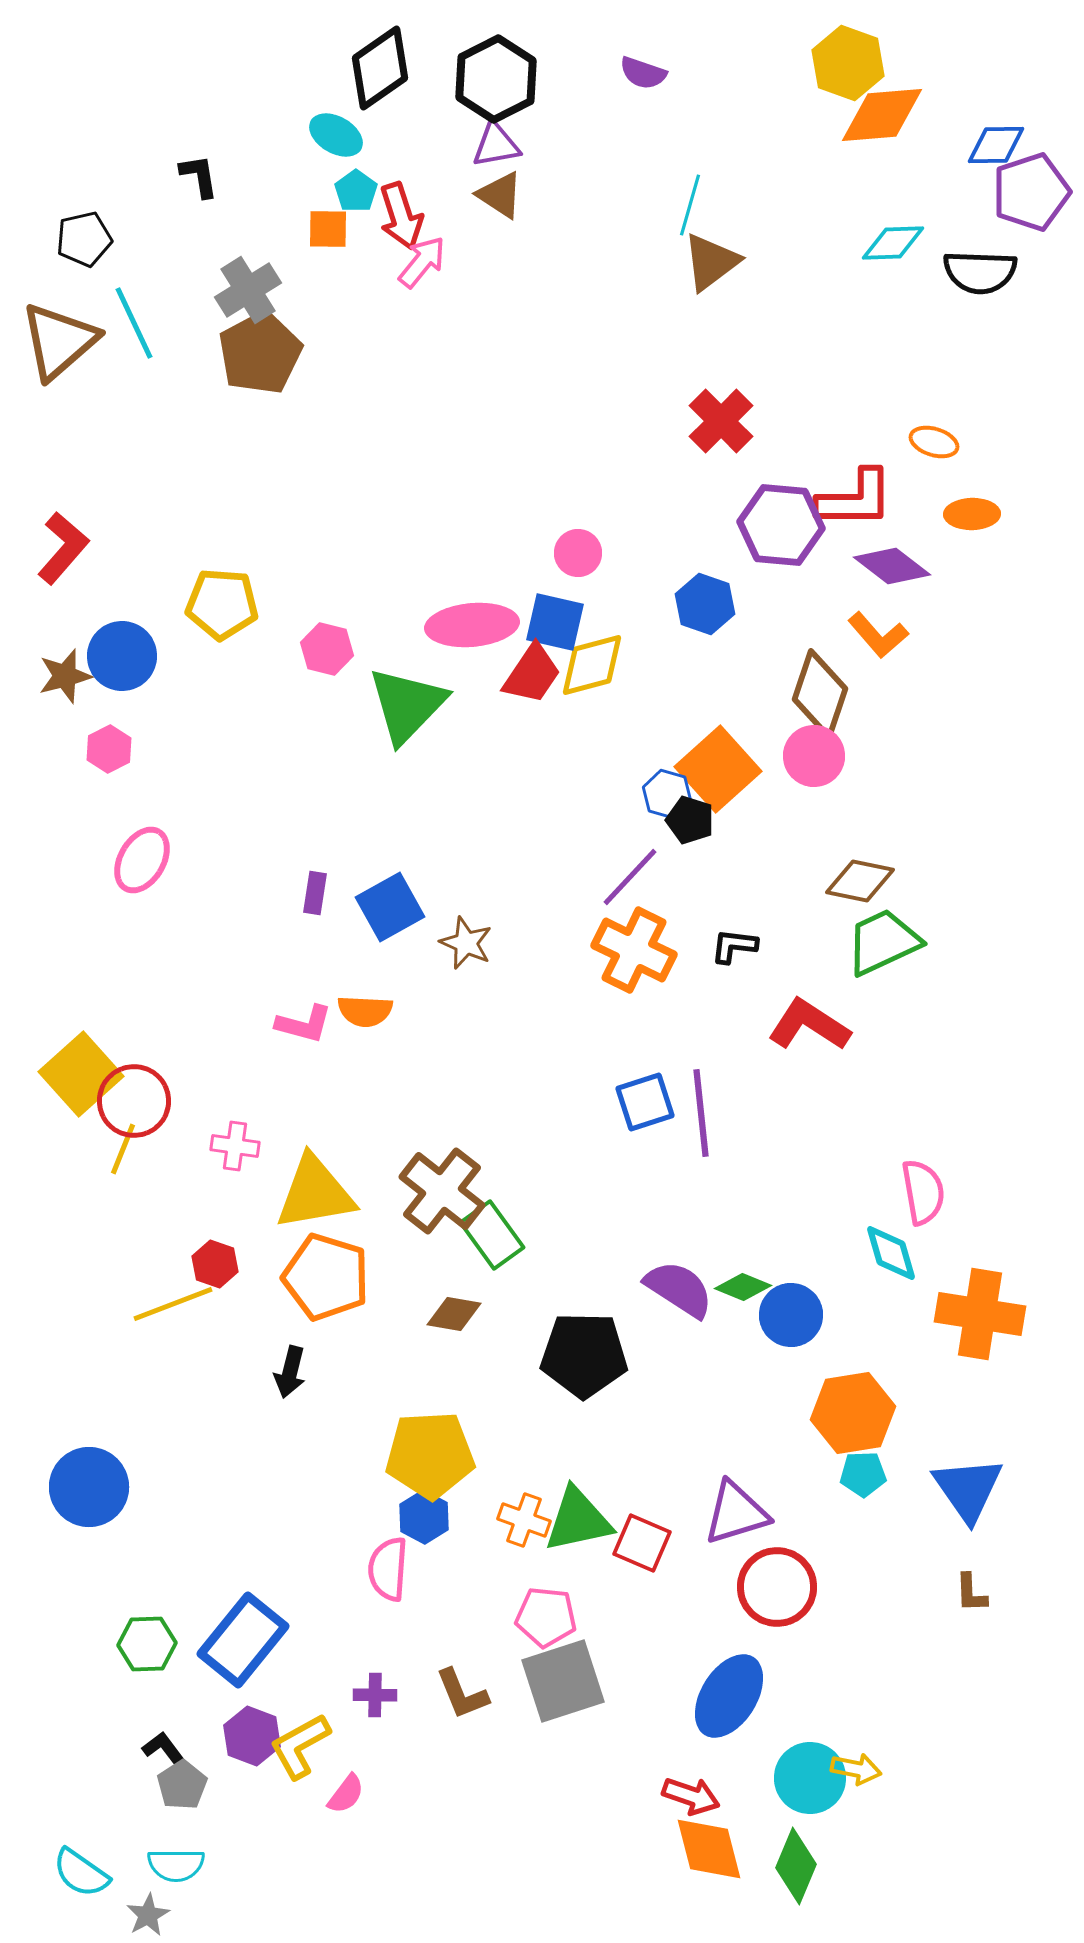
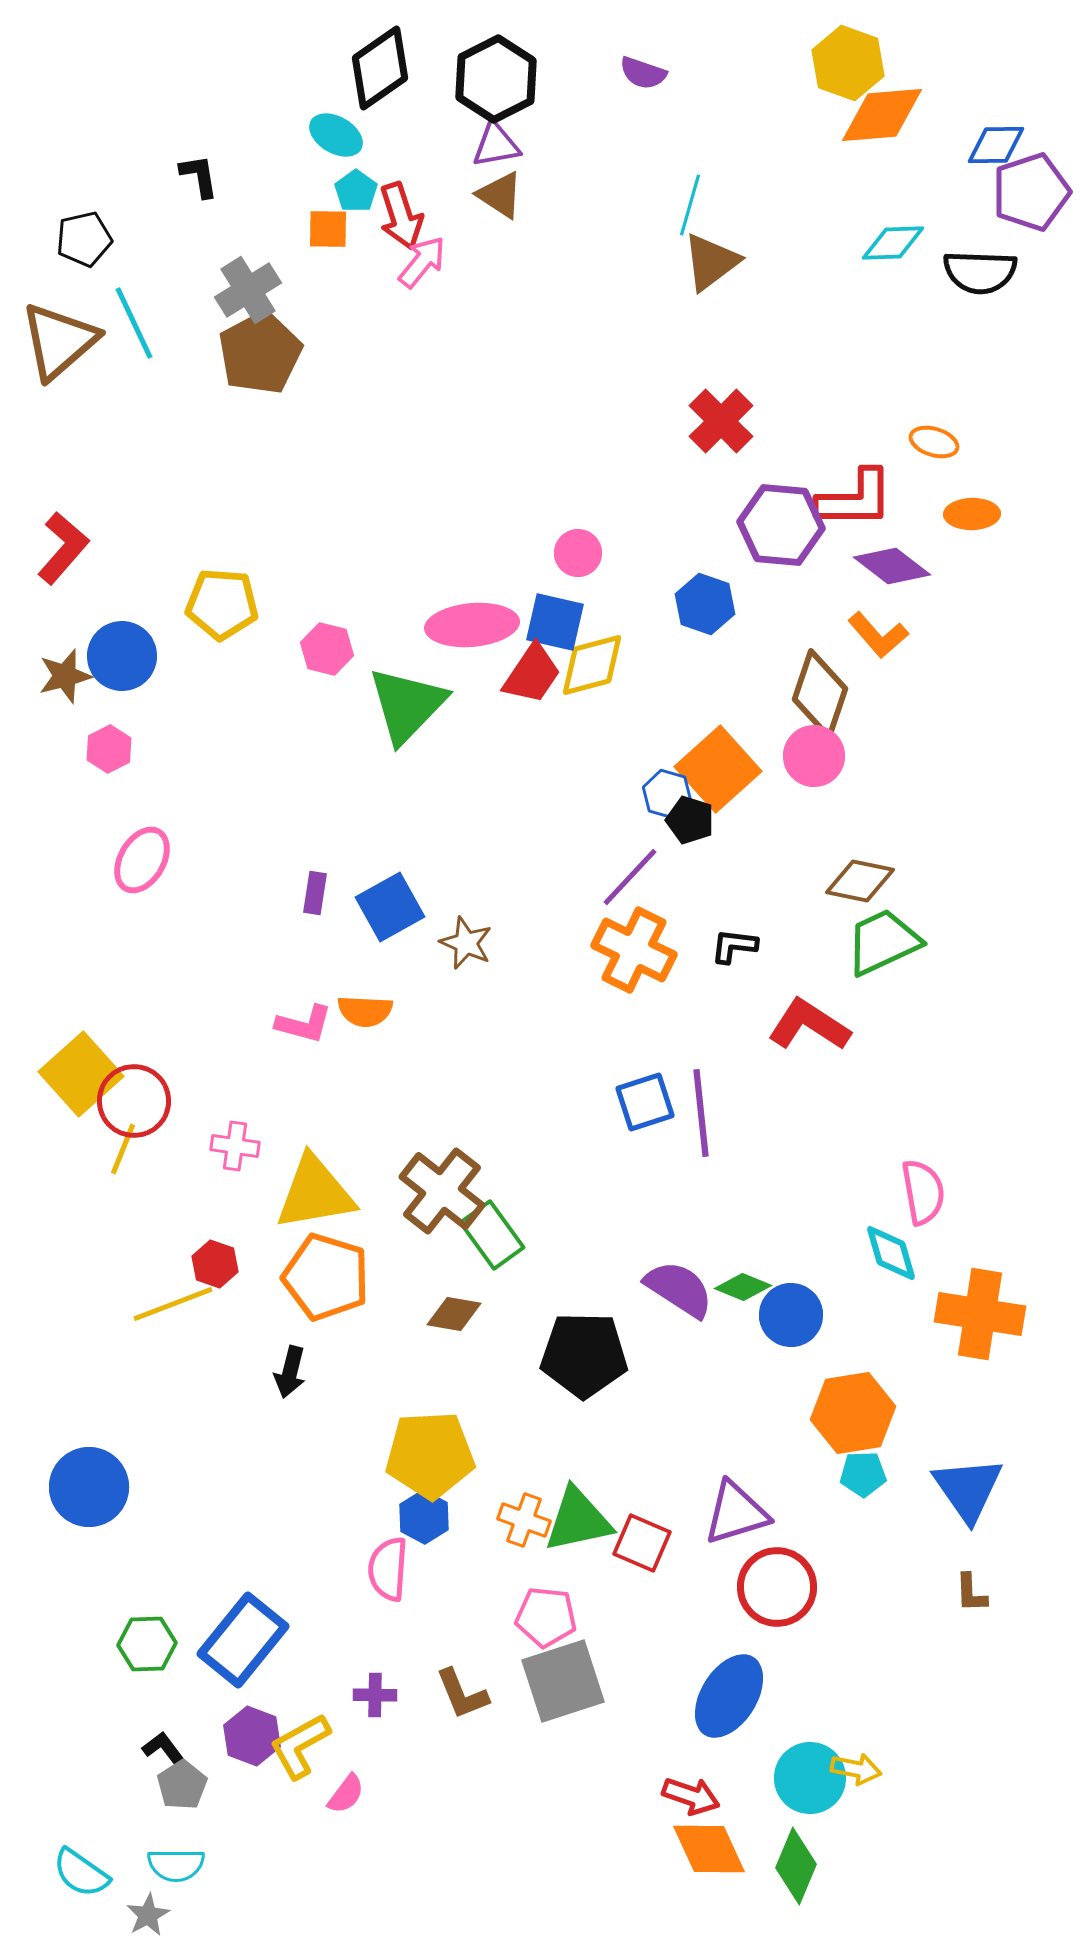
orange diamond at (709, 1849): rotated 10 degrees counterclockwise
